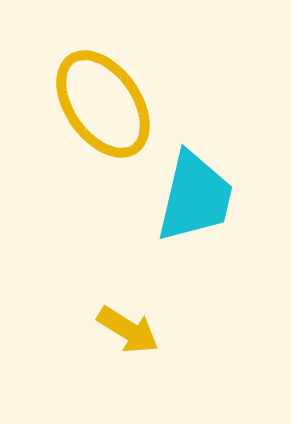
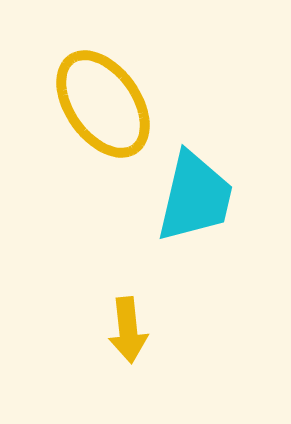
yellow arrow: rotated 52 degrees clockwise
